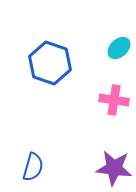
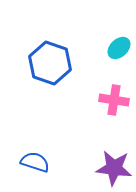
blue semicircle: moved 2 px right, 5 px up; rotated 88 degrees counterclockwise
